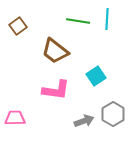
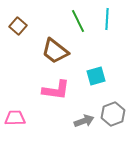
green line: rotated 55 degrees clockwise
brown square: rotated 12 degrees counterclockwise
cyan square: rotated 18 degrees clockwise
gray hexagon: rotated 10 degrees clockwise
